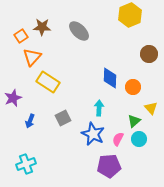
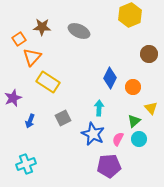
gray ellipse: rotated 20 degrees counterclockwise
orange square: moved 2 px left, 3 px down
blue diamond: rotated 25 degrees clockwise
